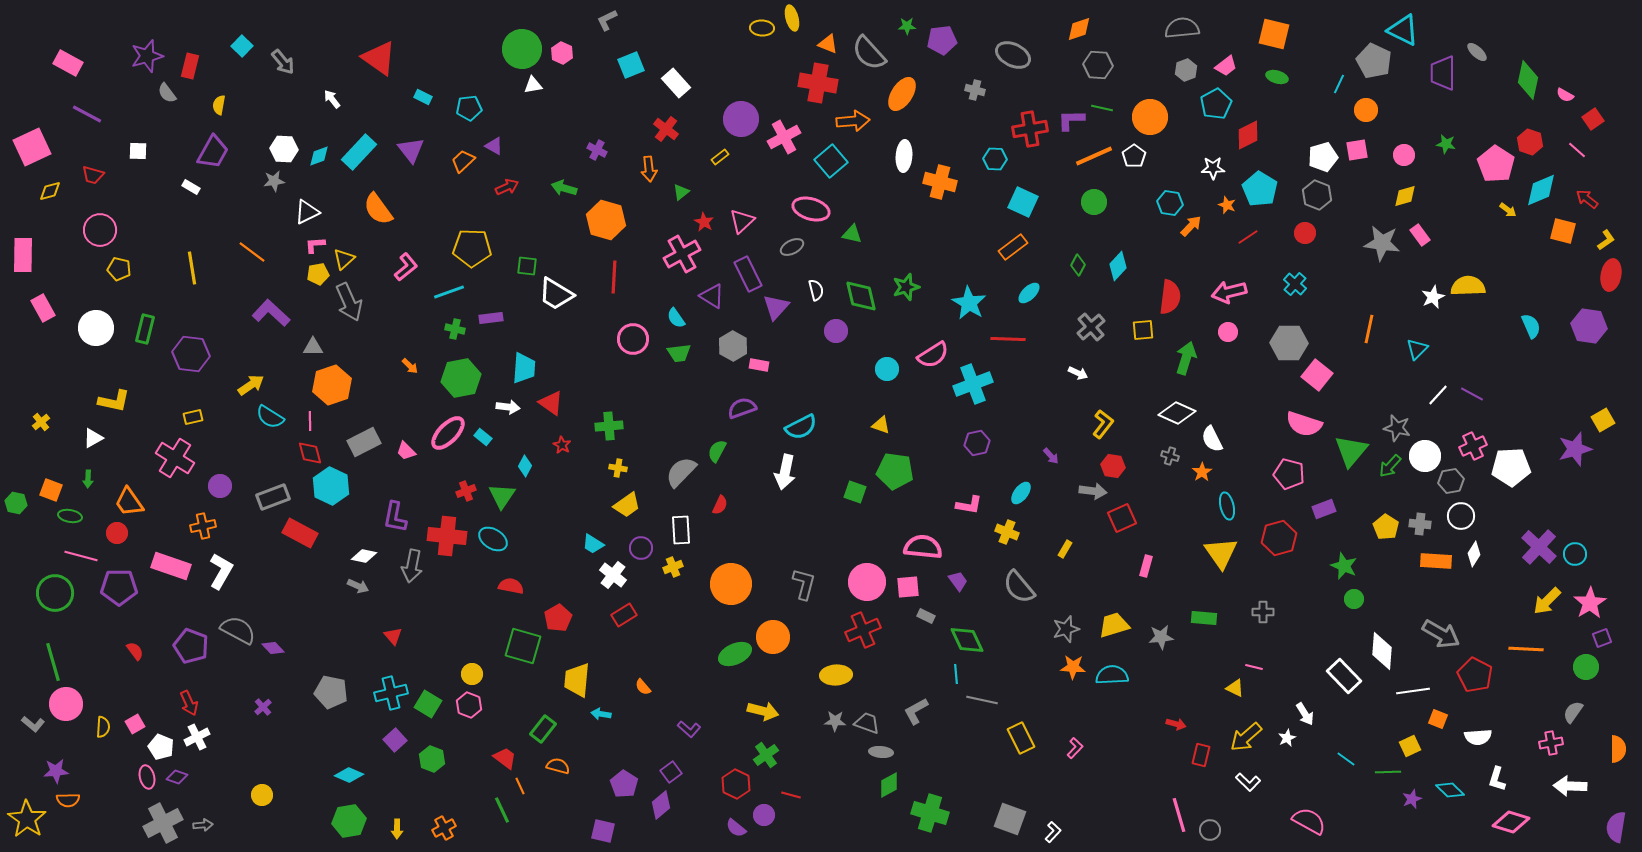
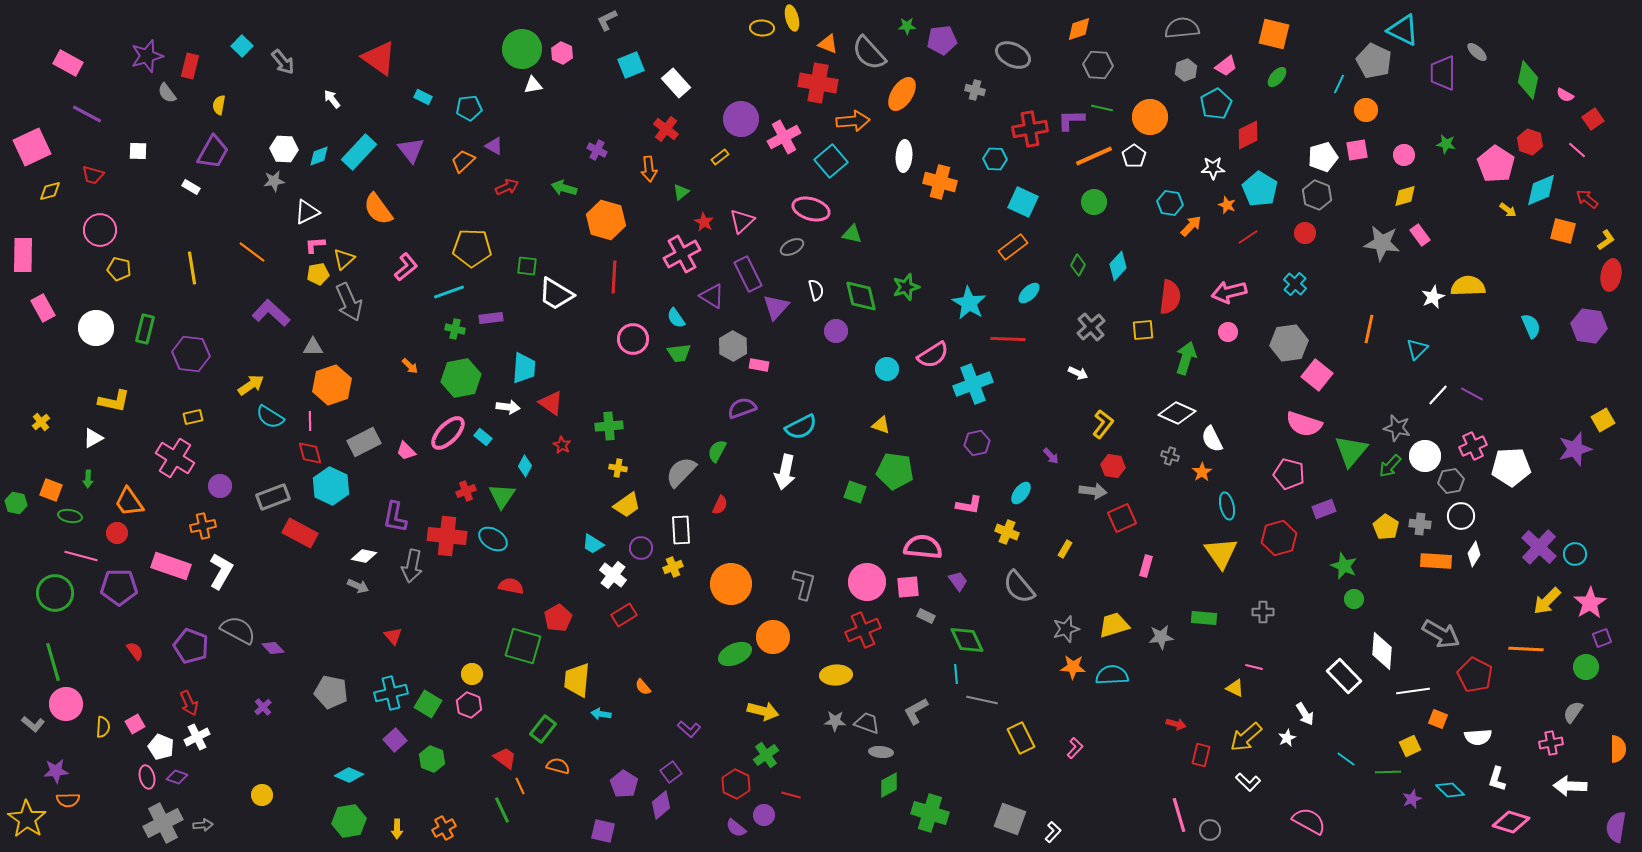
green ellipse at (1277, 77): rotated 65 degrees counterclockwise
gray hexagon at (1289, 343): rotated 9 degrees counterclockwise
